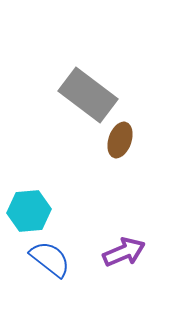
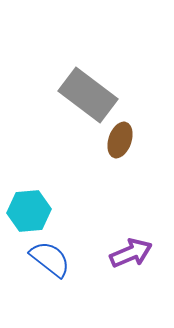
purple arrow: moved 7 px right, 1 px down
